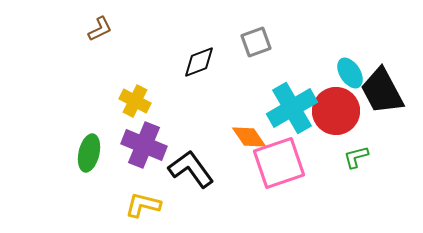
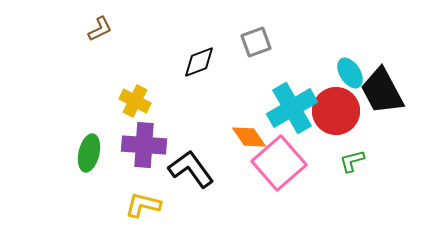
purple cross: rotated 18 degrees counterclockwise
green L-shape: moved 4 px left, 4 px down
pink square: rotated 22 degrees counterclockwise
